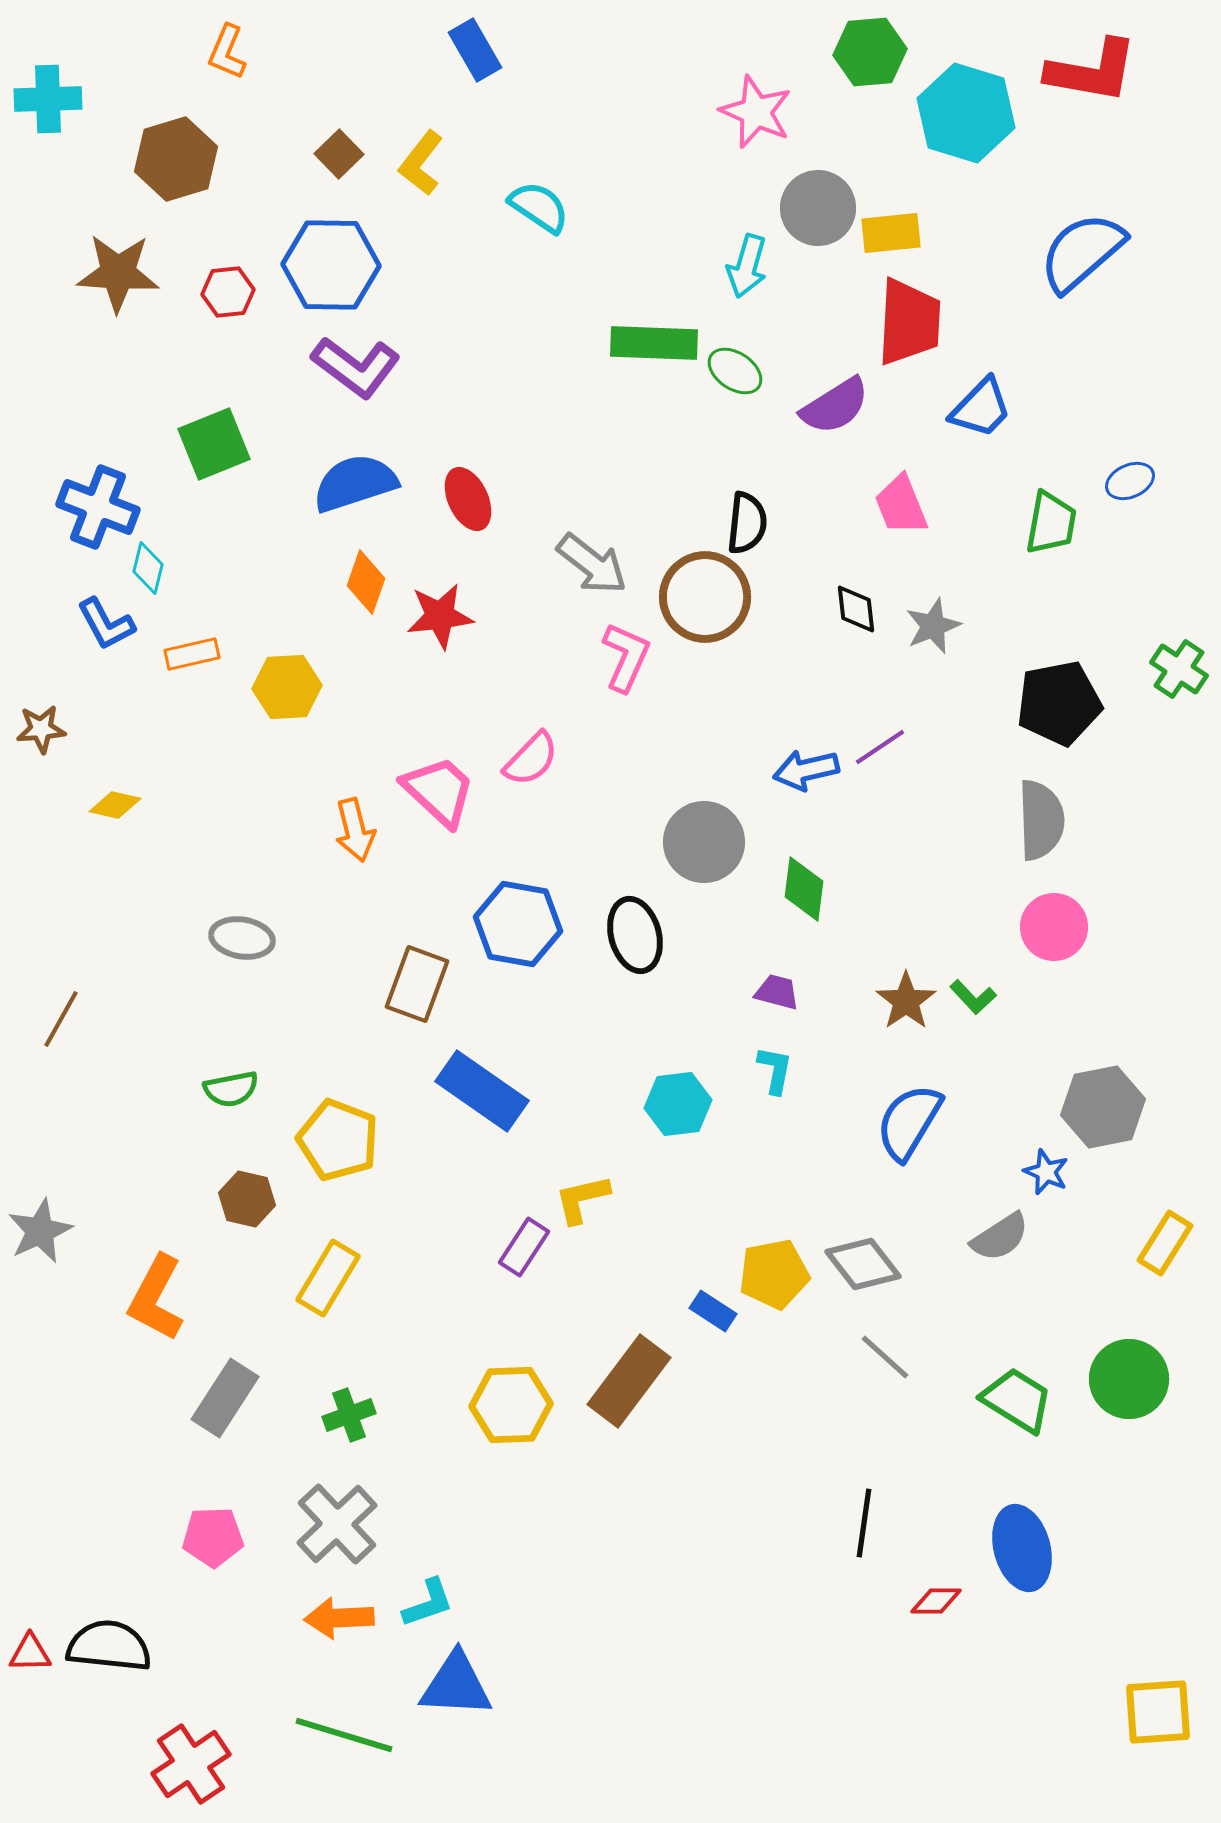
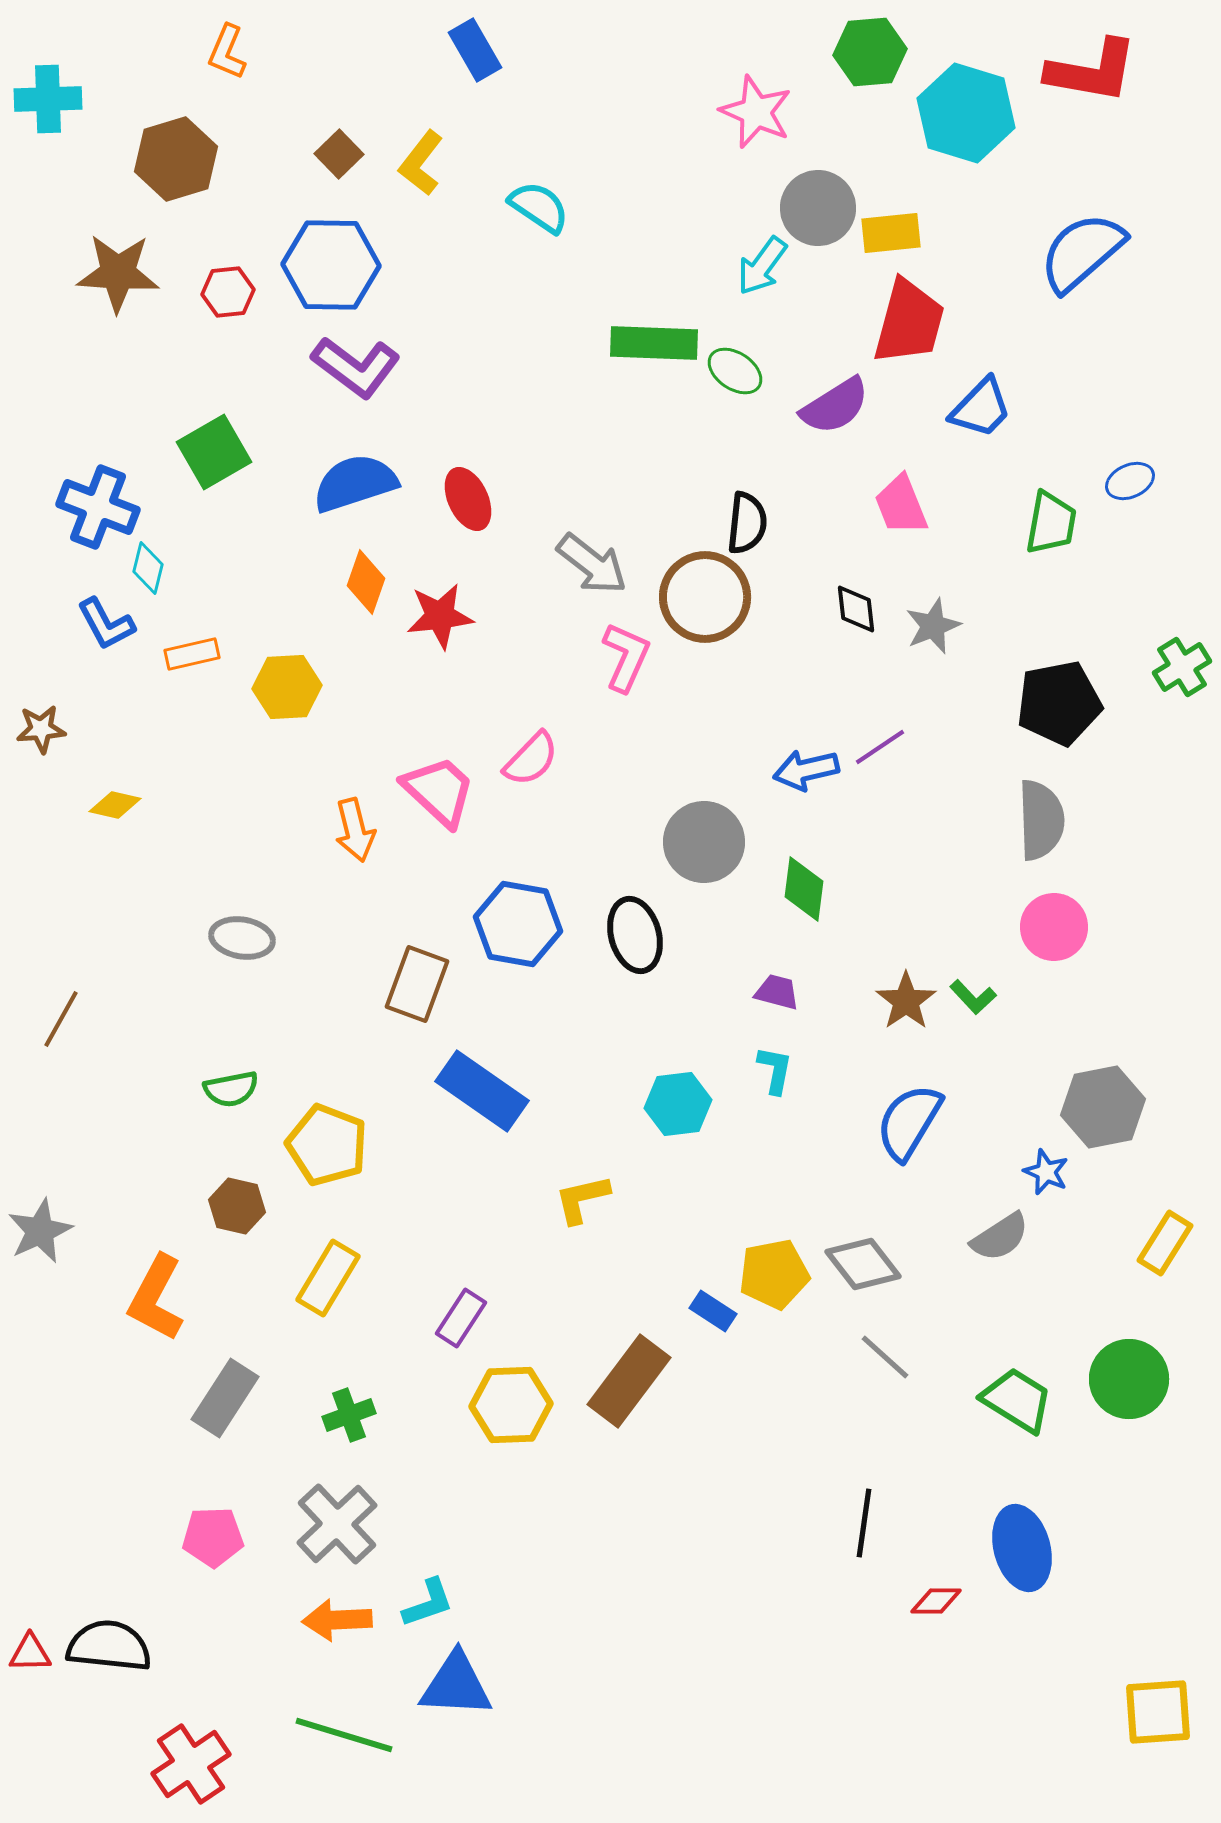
cyan arrow at (747, 266): moved 15 px right; rotated 20 degrees clockwise
red trapezoid at (909, 322): rotated 12 degrees clockwise
green square at (214, 444): moved 8 px down; rotated 8 degrees counterclockwise
green cross at (1179, 669): moved 3 px right, 2 px up; rotated 24 degrees clockwise
yellow pentagon at (338, 1140): moved 11 px left, 5 px down
brown hexagon at (247, 1199): moved 10 px left, 7 px down
purple rectangle at (524, 1247): moved 63 px left, 71 px down
orange arrow at (339, 1618): moved 2 px left, 2 px down
